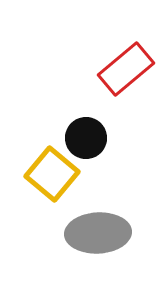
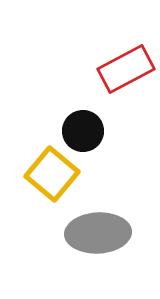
red rectangle: rotated 12 degrees clockwise
black circle: moved 3 px left, 7 px up
